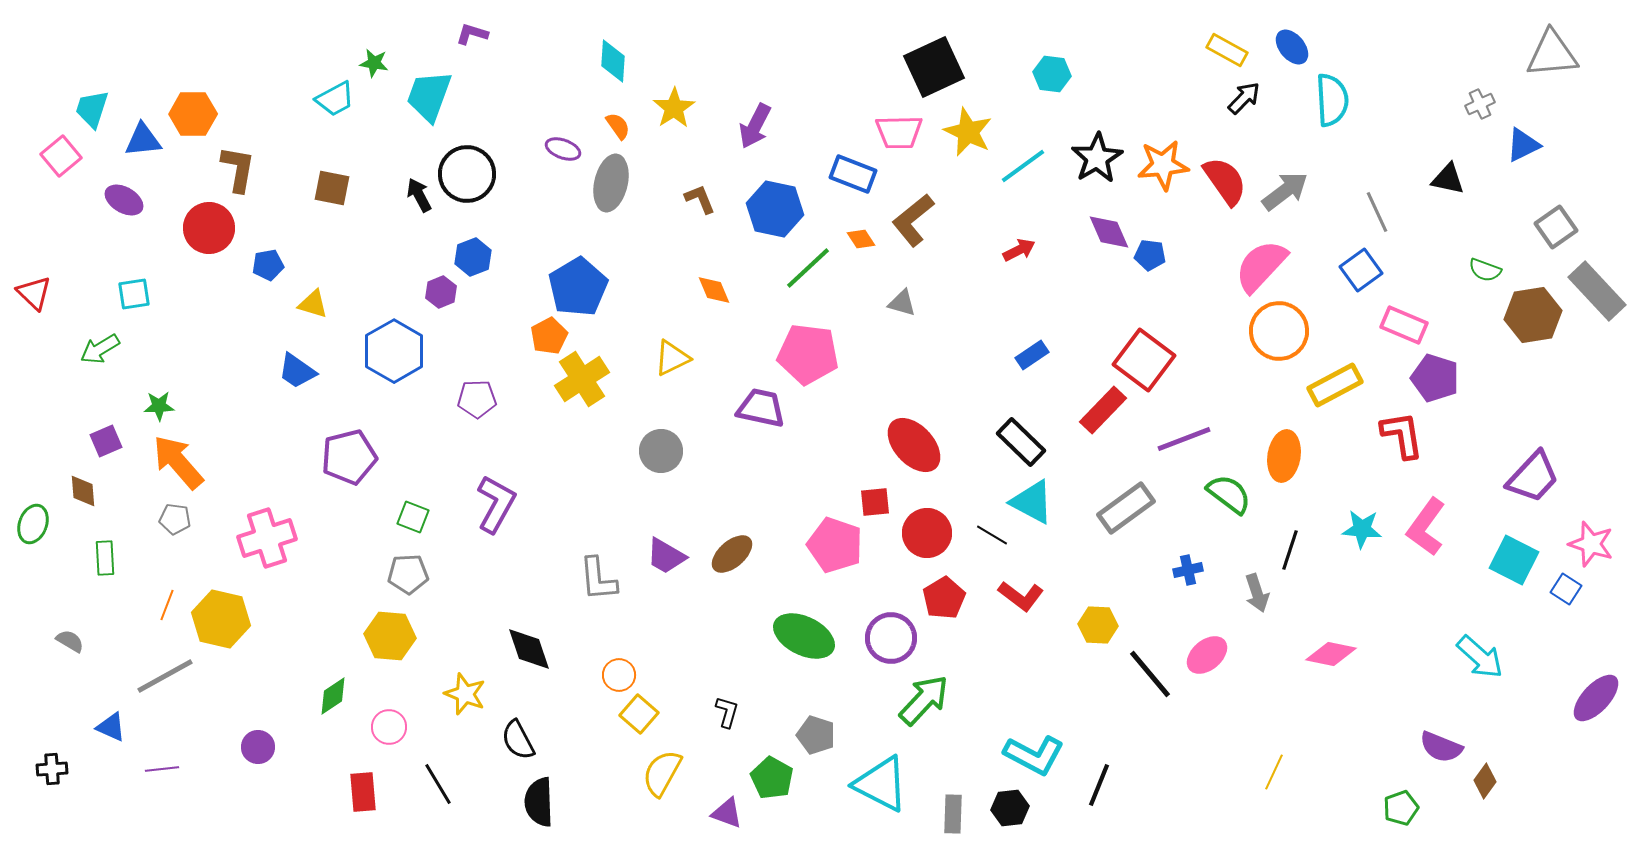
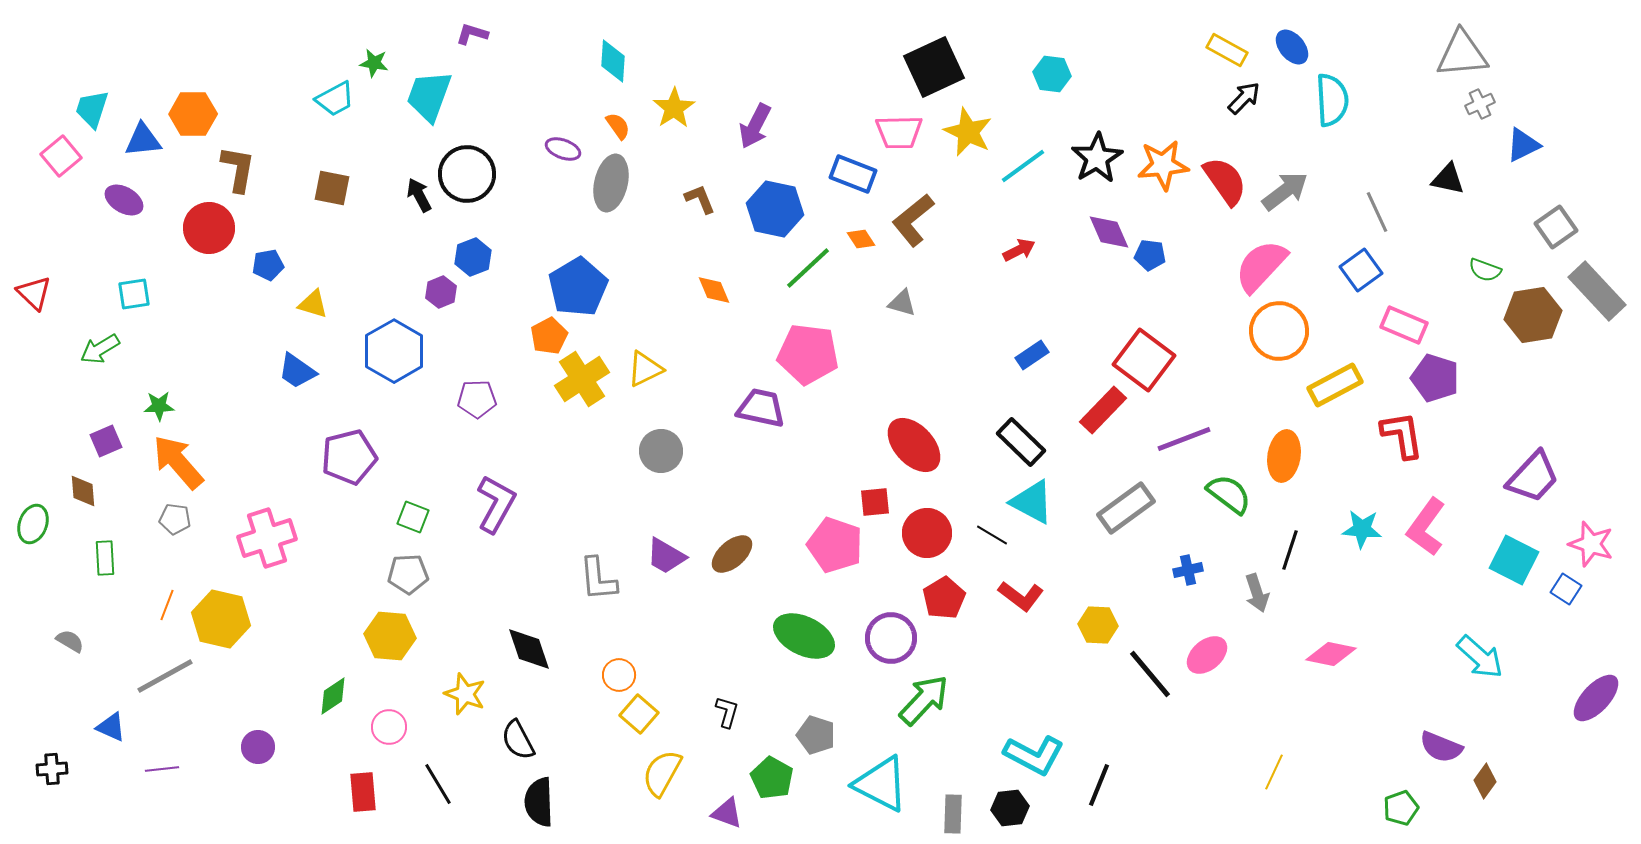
gray triangle at (1552, 54): moved 90 px left
yellow triangle at (672, 358): moved 27 px left, 11 px down
